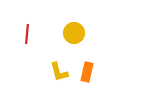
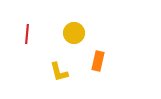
orange rectangle: moved 11 px right, 11 px up
